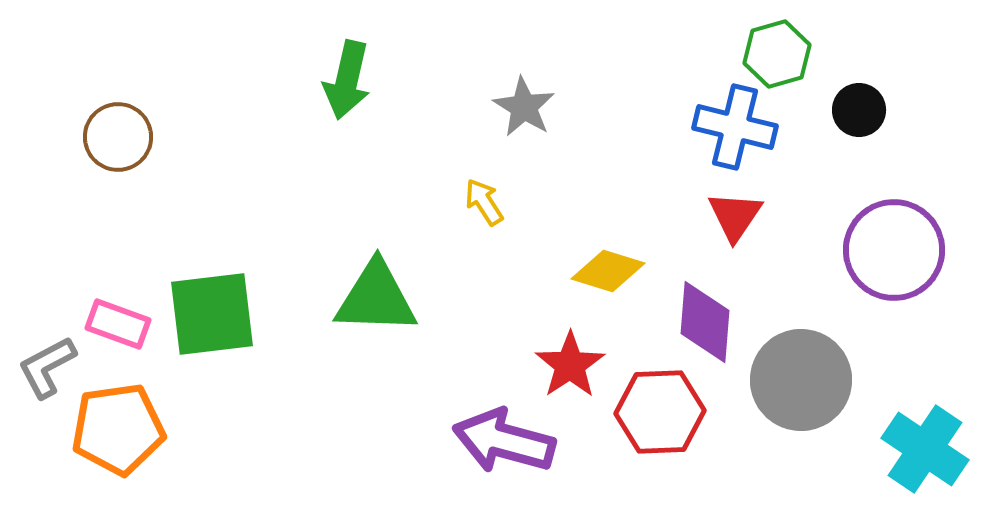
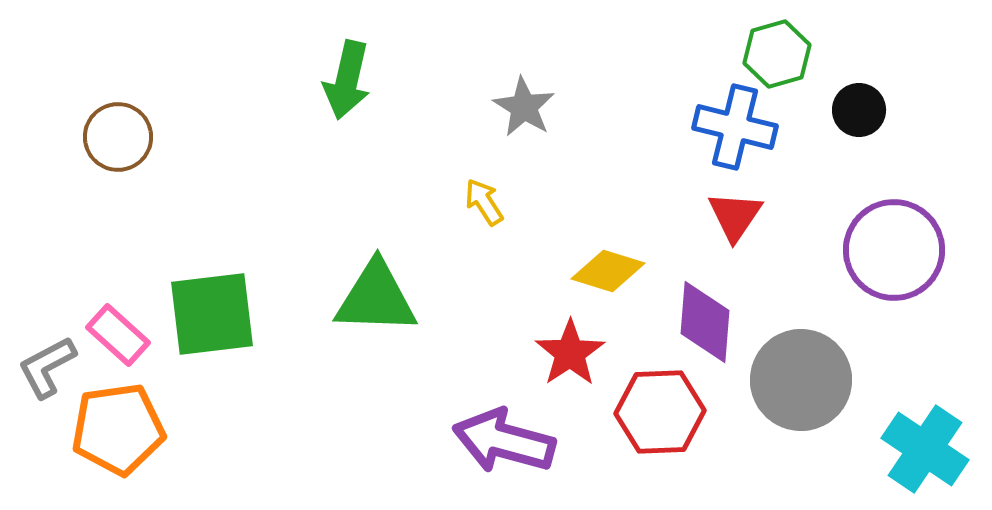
pink rectangle: moved 11 px down; rotated 22 degrees clockwise
red star: moved 12 px up
